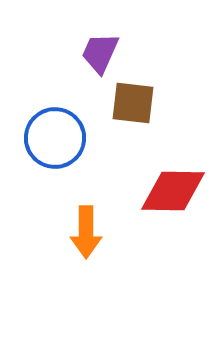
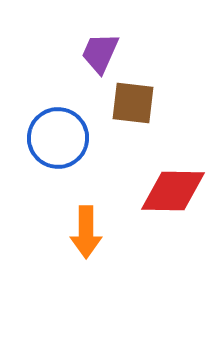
blue circle: moved 3 px right
